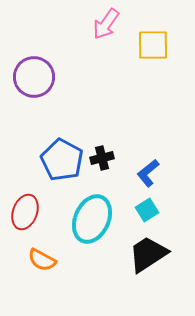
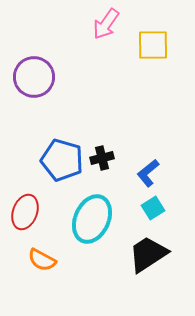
blue pentagon: rotated 12 degrees counterclockwise
cyan square: moved 6 px right, 2 px up
